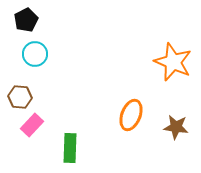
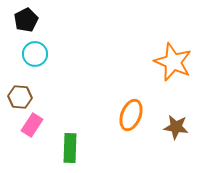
pink rectangle: rotated 10 degrees counterclockwise
